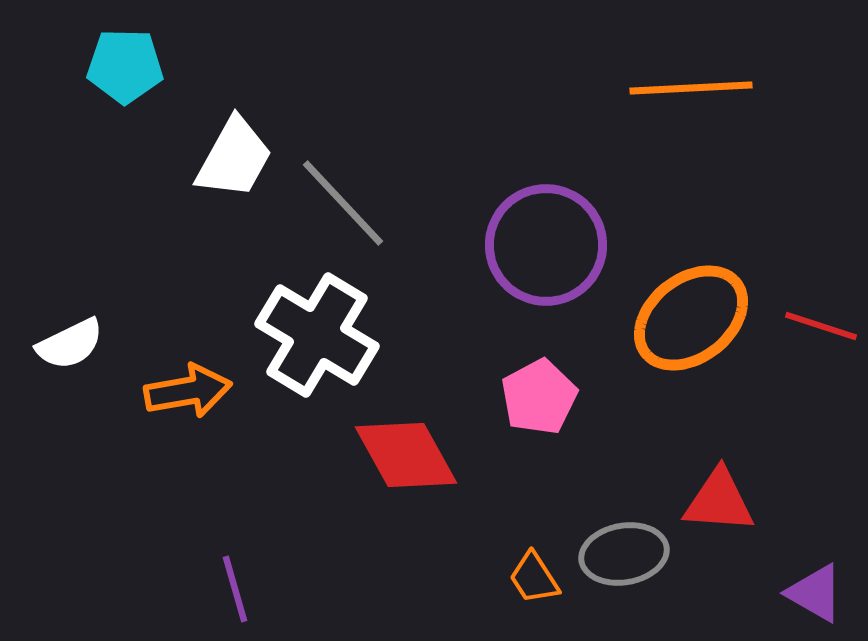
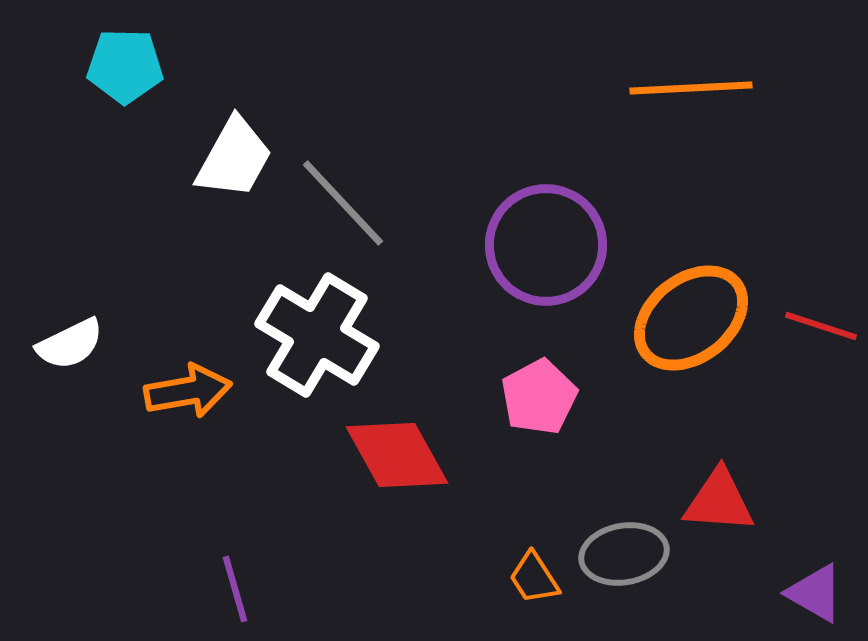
red diamond: moved 9 px left
